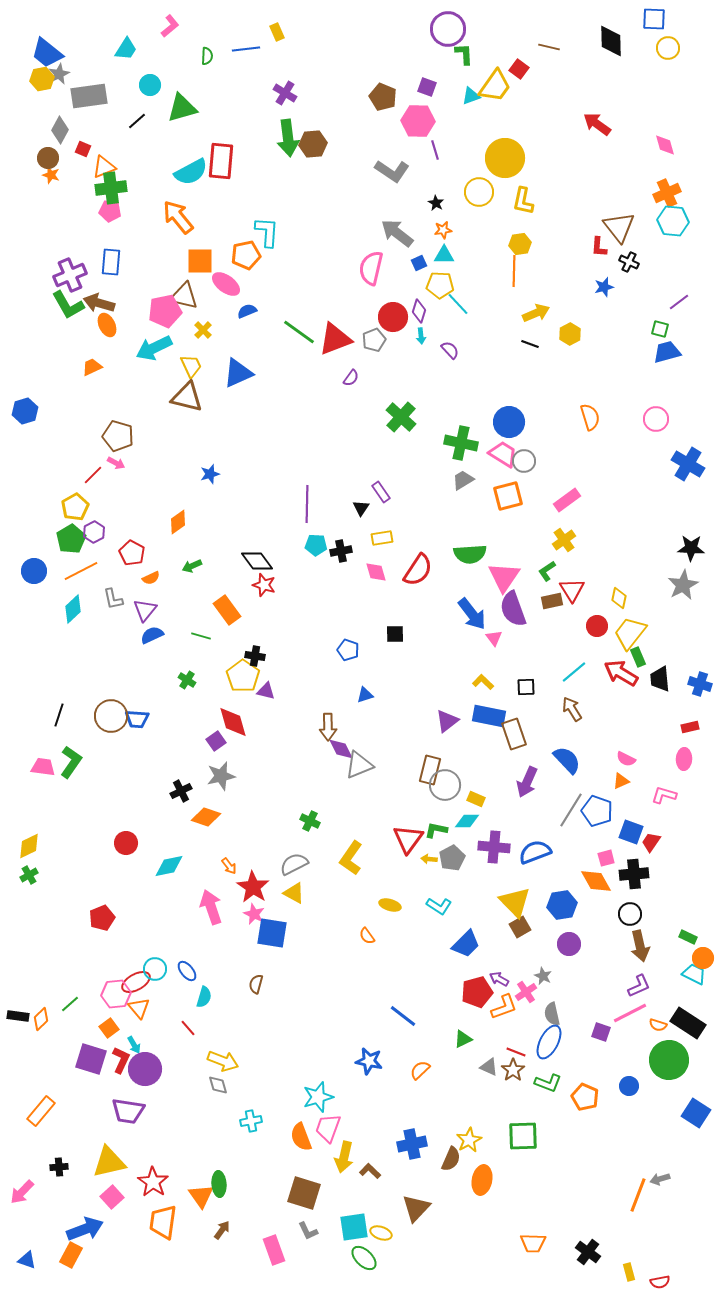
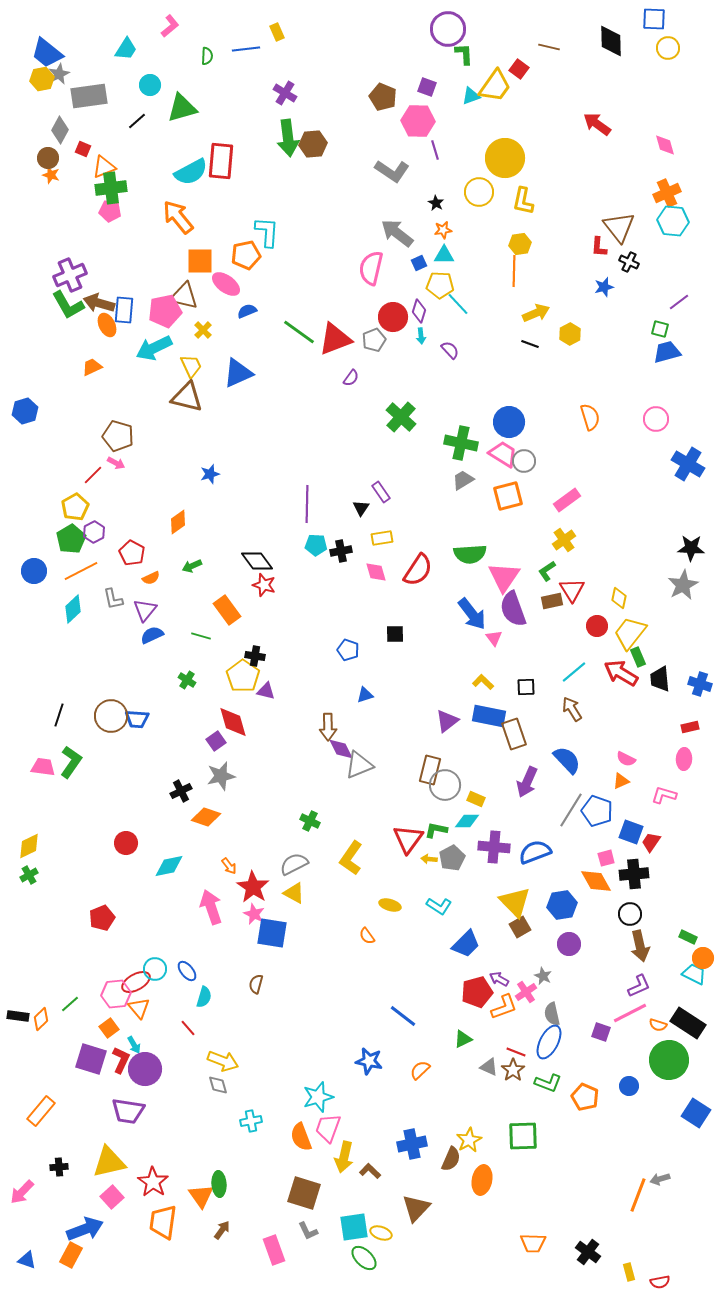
blue rectangle at (111, 262): moved 13 px right, 48 px down
